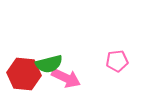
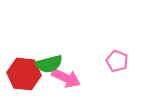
pink pentagon: rotated 30 degrees clockwise
